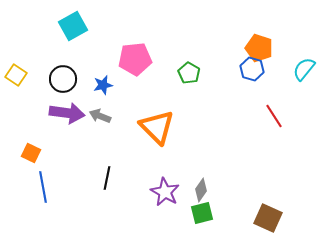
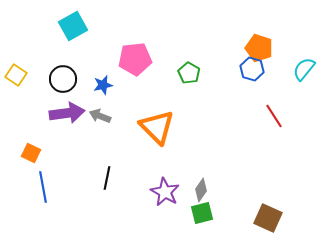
purple arrow: rotated 16 degrees counterclockwise
